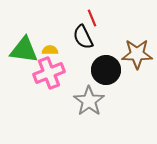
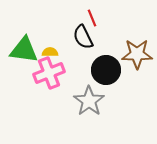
yellow semicircle: moved 2 px down
